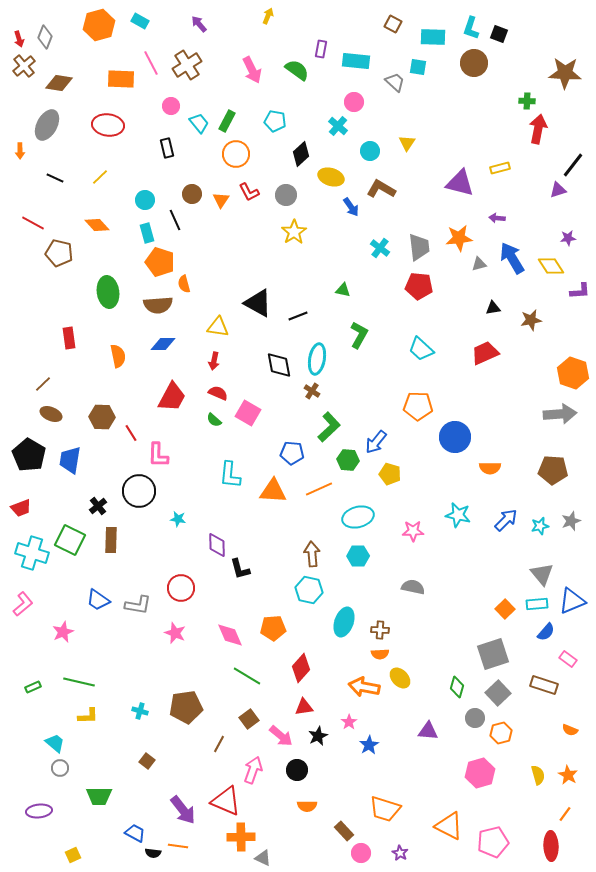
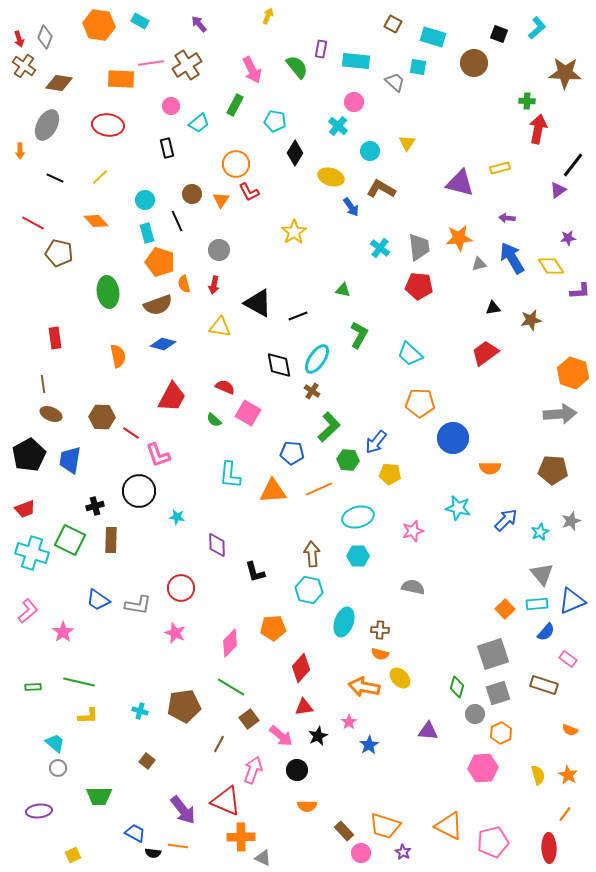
orange hexagon at (99, 25): rotated 24 degrees clockwise
cyan L-shape at (471, 28): moved 66 px right; rotated 150 degrees counterclockwise
cyan rectangle at (433, 37): rotated 15 degrees clockwise
pink line at (151, 63): rotated 70 degrees counterclockwise
brown cross at (24, 66): rotated 15 degrees counterclockwise
green semicircle at (297, 70): moved 3 px up; rotated 15 degrees clockwise
green rectangle at (227, 121): moved 8 px right, 16 px up
cyan trapezoid at (199, 123): rotated 90 degrees clockwise
orange circle at (236, 154): moved 10 px down
black diamond at (301, 154): moved 6 px left, 1 px up; rotated 15 degrees counterclockwise
purple triangle at (558, 190): rotated 18 degrees counterclockwise
gray circle at (286, 195): moved 67 px left, 55 px down
purple arrow at (497, 218): moved 10 px right
black line at (175, 220): moved 2 px right, 1 px down
orange diamond at (97, 225): moved 1 px left, 4 px up
brown semicircle at (158, 305): rotated 16 degrees counterclockwise
yellow triangle at (218, 327): moved 2 px right
red rectangle at (69, 338): moved 14 px left
blue diamond at (163, 344): rotated 15 degrees clockwise
cyan trapezoid at (421, 349): moved 11 px left, 5 px down
red trapezoid at (485, 353): rotated 12 degrees counterclockwise
cyan ellipse at (317, 359): rotated 24 degrees clockwise
red arrow at (214, 361): moved 76 px up
brown line at (43, 384): rotated 54 degrees counterclockwise
red semicircle at (218, 393): moved 7 px right, 6 px up
orange pentagon at (418, 406): moved 2 px right, 3 px up
red line at (131, 433): rotated 24 degrees counterclockwise
blue circle at (455, 437): moved 2 px left, 1 px down
black pentagon at (29, 455): rotated 12 degrees clockwise
pink L-shape at (158, 455): rotated 20 degrees counterclockwise
yellow pentagon at (390, 474): rotated 10 degrees counterclockwise
orange triangle at (273, 491): rotated 8 degrees counterclockwise
black cross at (98, 506): moved 3 px left; rotated 24 degrees clockwise
red trapezoid at (21, 508): moved 4 px right, 1 px down
cyan star at (458, 515): moved 7 px up
cyan star at (178, 519): moved 1 px left, 2 px up
cyan star at (540, 526): moved 6 px down; rotated 12 degrees counterclockwise
pink star at (413, 531): rotated 15 degrees counterclockwise
black L-shape at (240, 569): moved 15 px right, 3 px down
pink L-shape at (23, 604): moved 5 px right, 7 px down
pink star at (63, 632): rotated 10 degrees counterclockwise
pink diamond at (230, 635): moved 8 px down; rotated 68 degrees clockwise
orange semicircle at (380, 654): rotated 18 degrees clockwise
green line at (247, 676): moved 16 px left, 11 px down
green rectangle at (33, 687): rotated 21 degrees clockwise
gray square at (498, 693): rotated 25 degrees clockwise
brown pentagon at (186, 707): moved 2 px left, 1 px up
gray circle at (475, 718): moved 4 px up
orange hexagon at (501, 733): rotated 10 degrees counterclockwise
gray circle at (60, 768): moved 2 px left
pink hexagon at (480, 773): moved 3 px right, 5 px up; rotated 12 degrees clockwise
orange trapezoid at (385, 809): moved 17 px down
red ellipse at (551, 846): moved 2 px left, 2 px down
purple star at (400, 853): moved 3 px right, 1 px up
